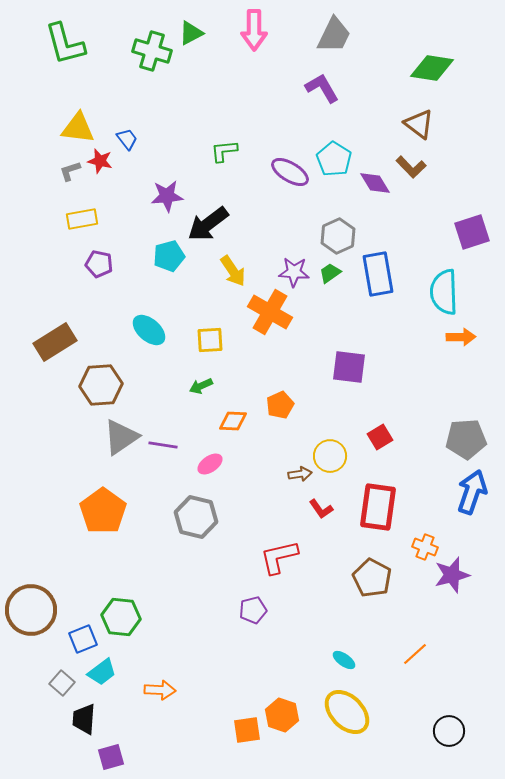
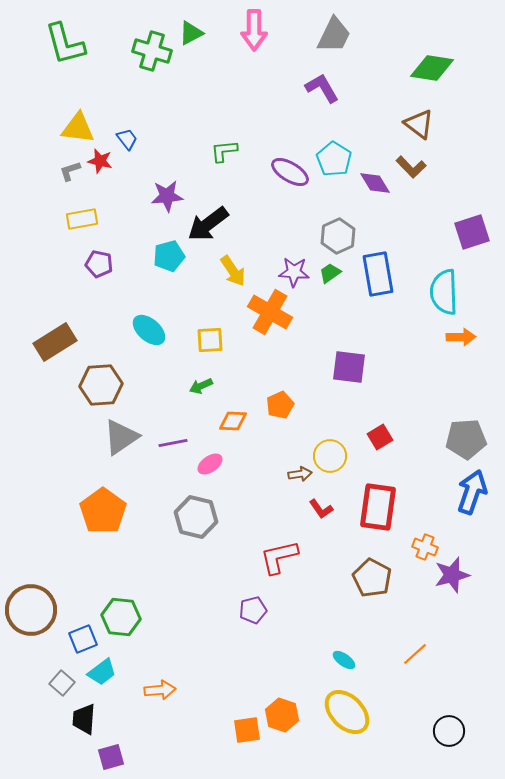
purple line at (163, 445): moved 10 px right, 2 px up; rotated 20 degrees counterclockwise
orange arrow at (160, 690): rotated 8 degrees counterclockwise
